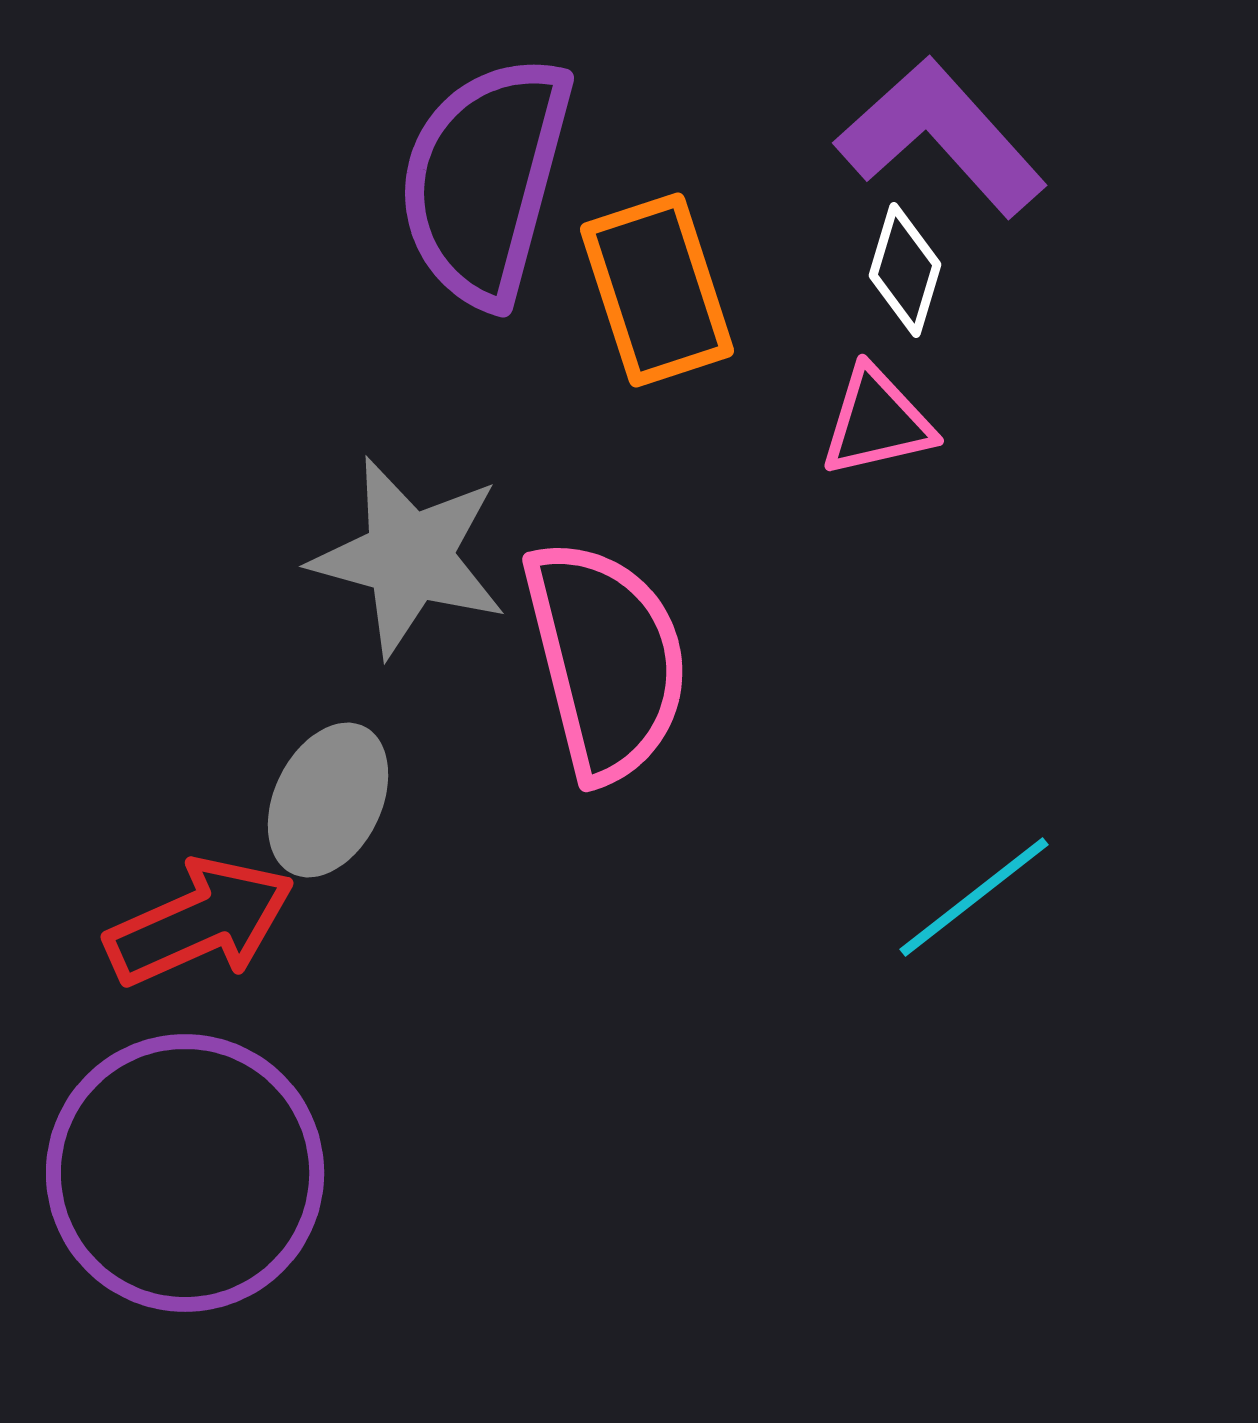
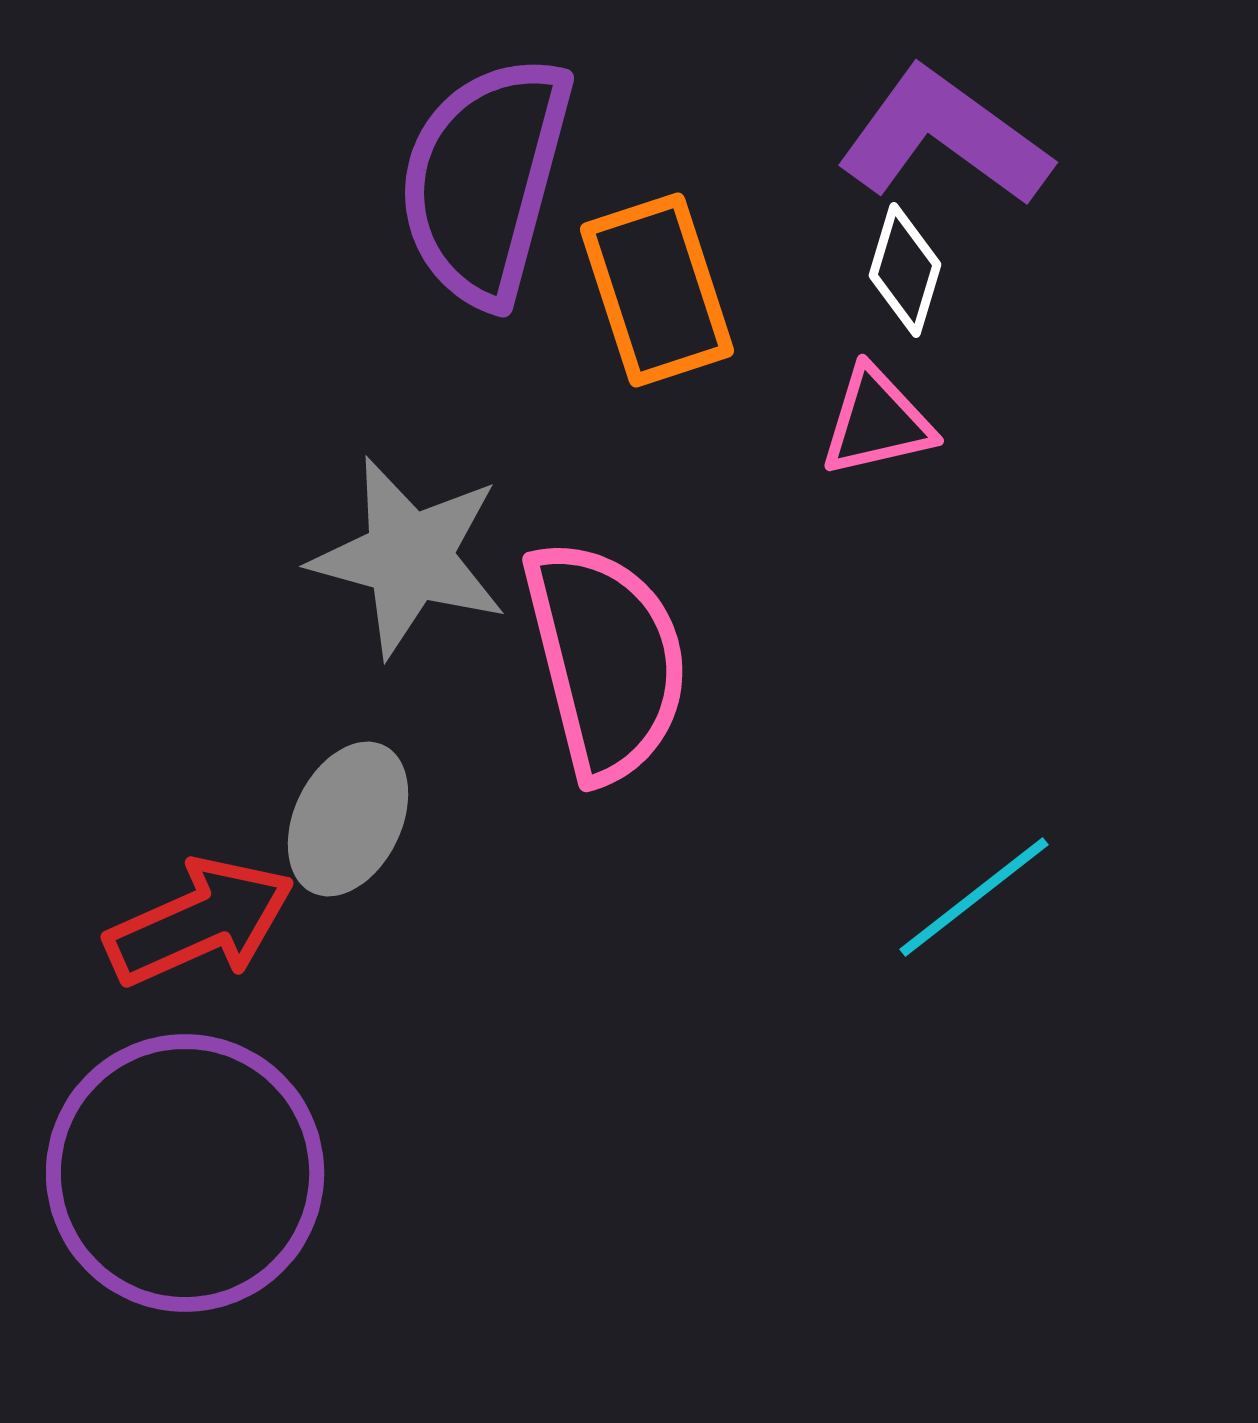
purple L-shape: moved 3 px right; rotated 12 degrees counterclockwise
gray ellipse: moved 20 px right, 19 px down
